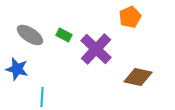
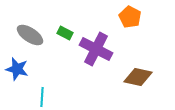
orange pentagon: rotated 20 degrees counterclockwise
green rectangle: moved 1 px right, 2 px up
purple cross: rotated 16 degrees counterclockwise
